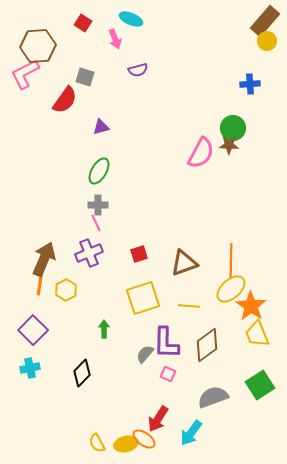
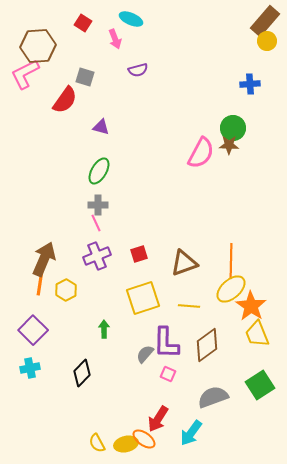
purple triangle at (101, 127): rotated 30 degrees clockwise
purple cross at (89, 253): moved 8 px right, 3 px down
